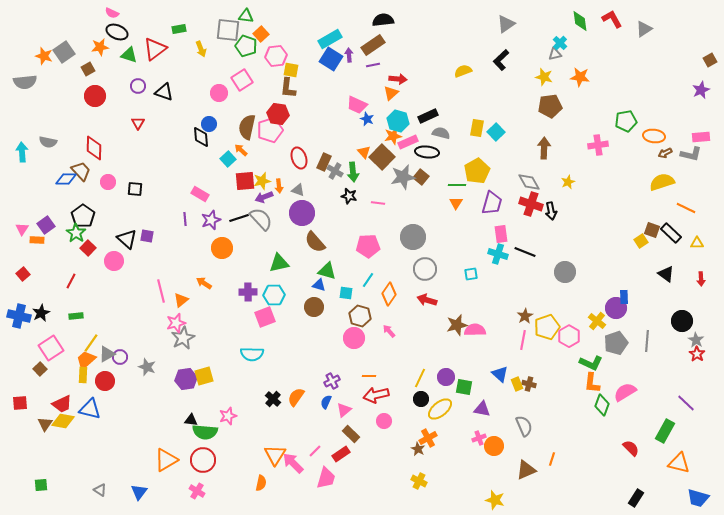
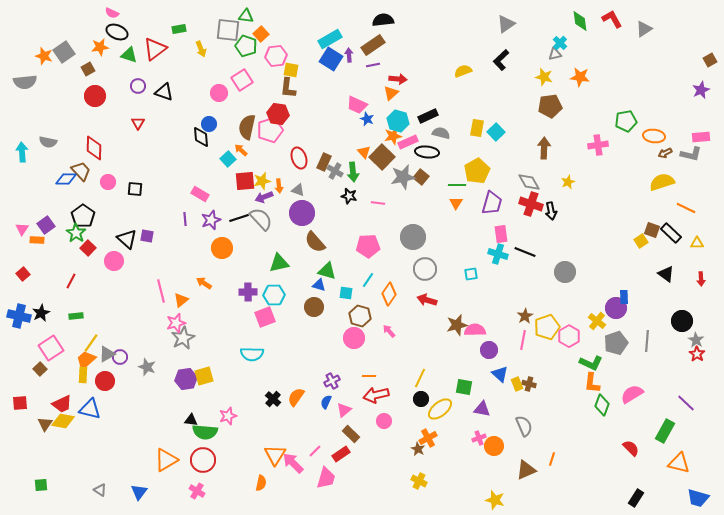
purple circle at (446, 377): moved 43 px right, 27 px up
pink semicircle at (625, 392): moved 7 px right, 2 px down
